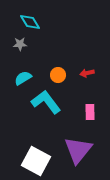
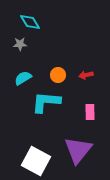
red arrow: moved 1 px left, 2 px down
cyan L-shape: rotated 48 degrees counterclockwise
